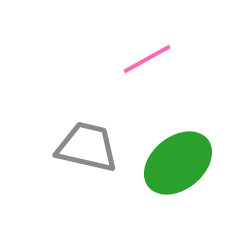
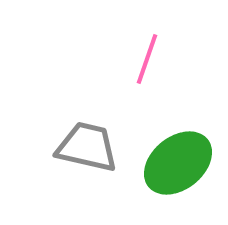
pink line: rotated 42 degrees counterclockwise
